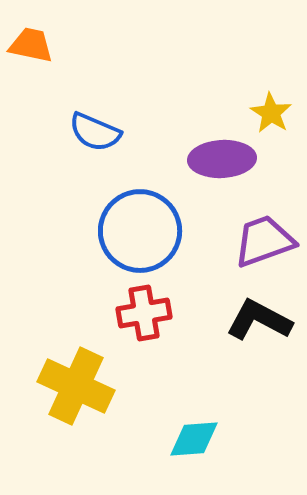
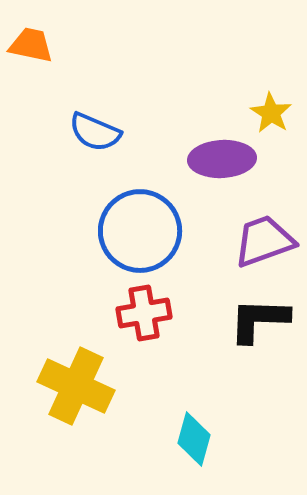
black L-shape: rotated 26 degrees counterclockwise
cyan diamond: rotated 70 degrees counterclockwise
